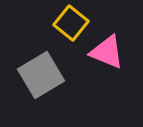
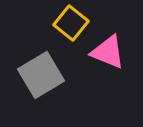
pink triangle: moved 1 px right
